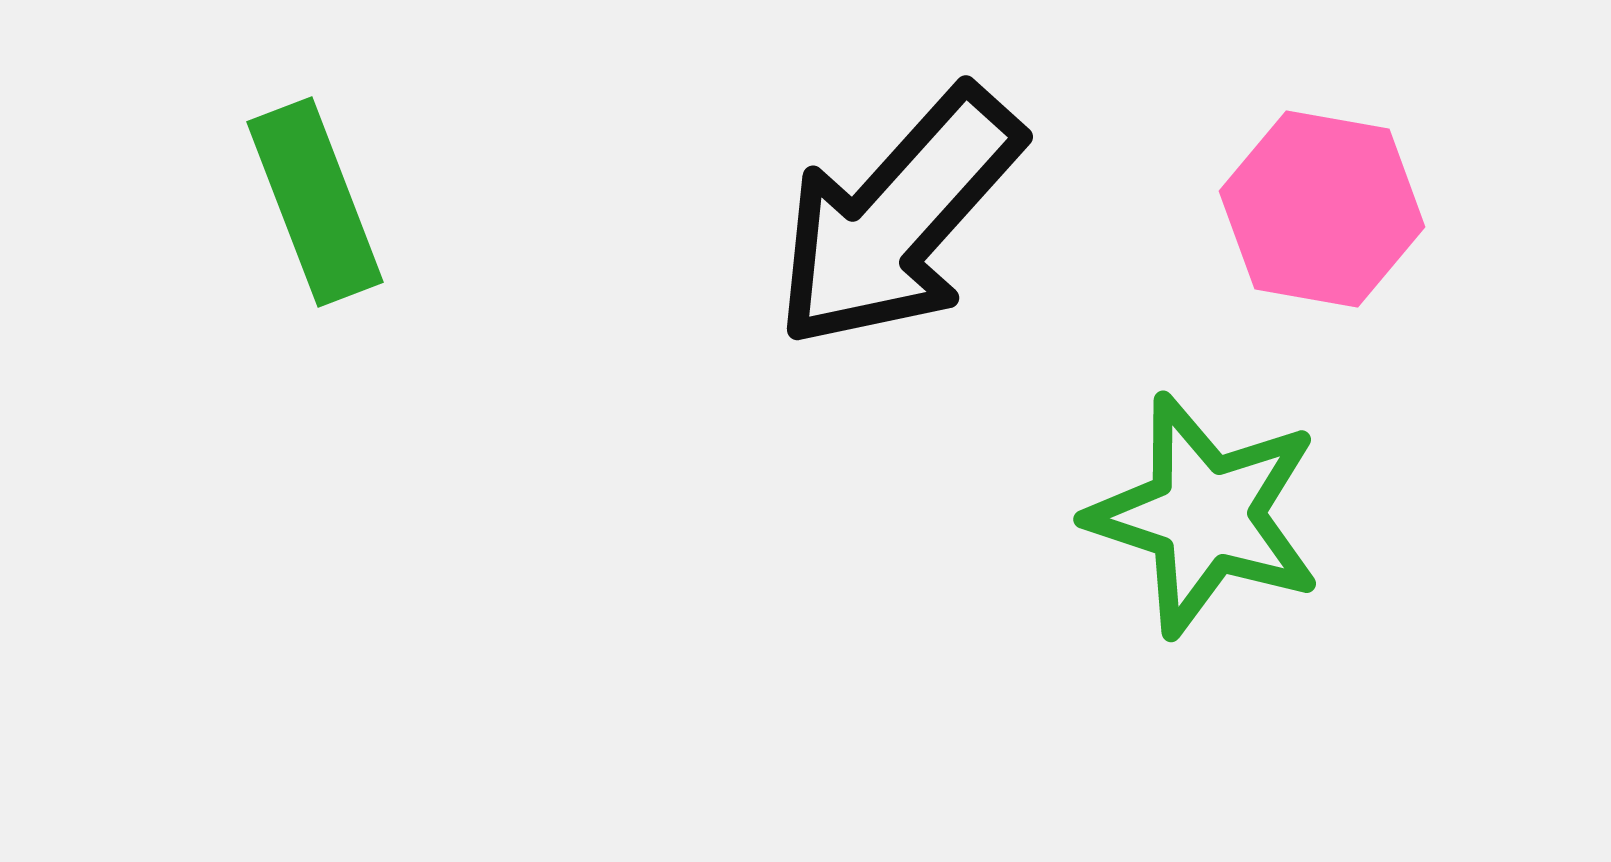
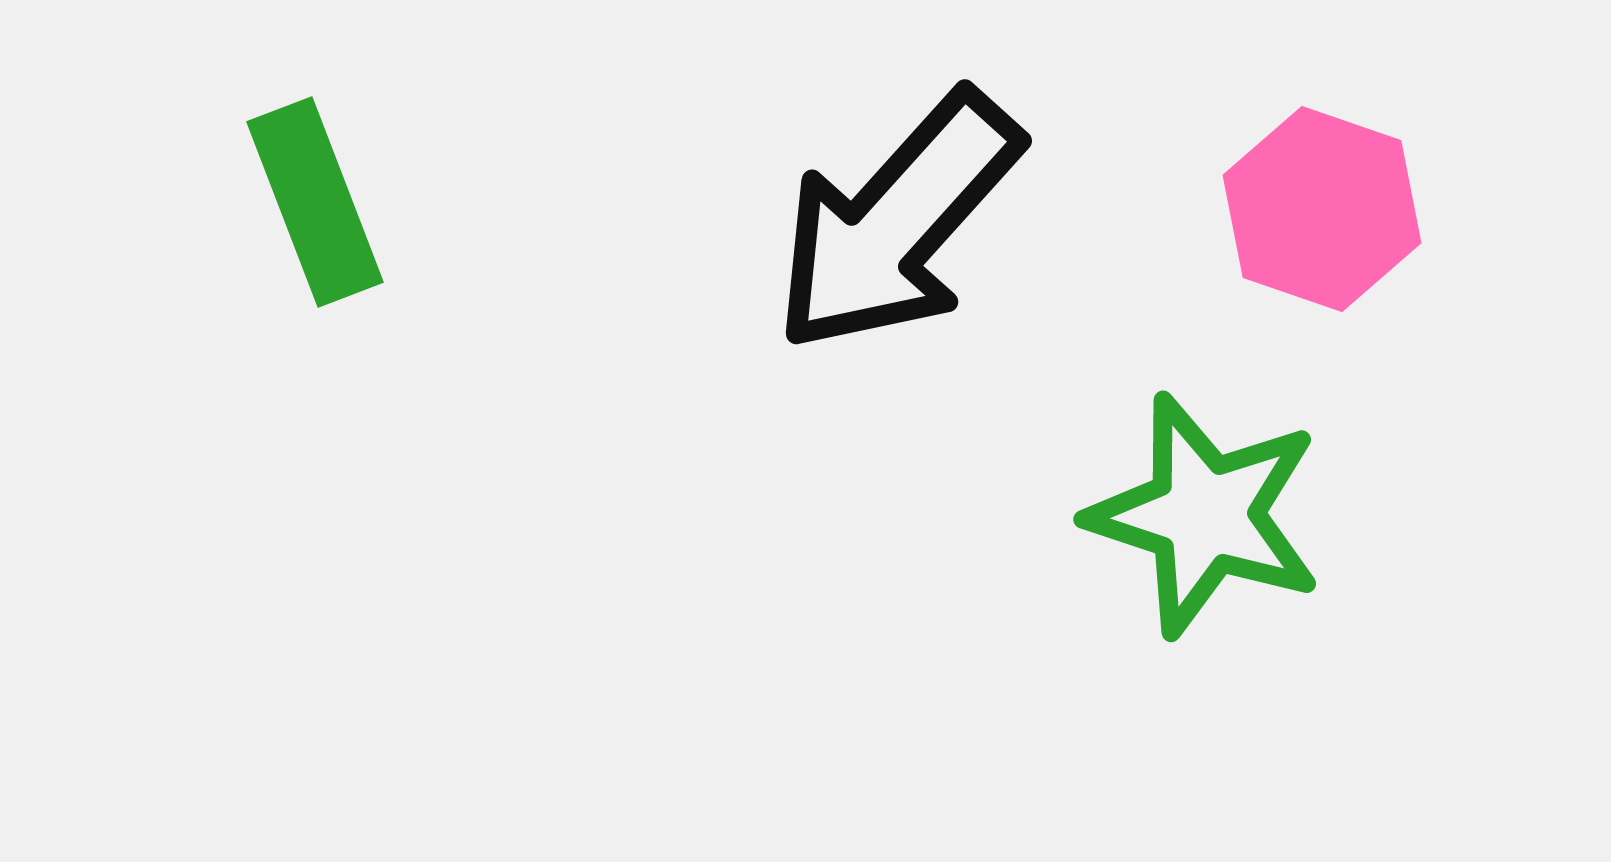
pink hexagon: rotated 9 degrees clockwise
black arrow: moved 1 px left, 4 px down
